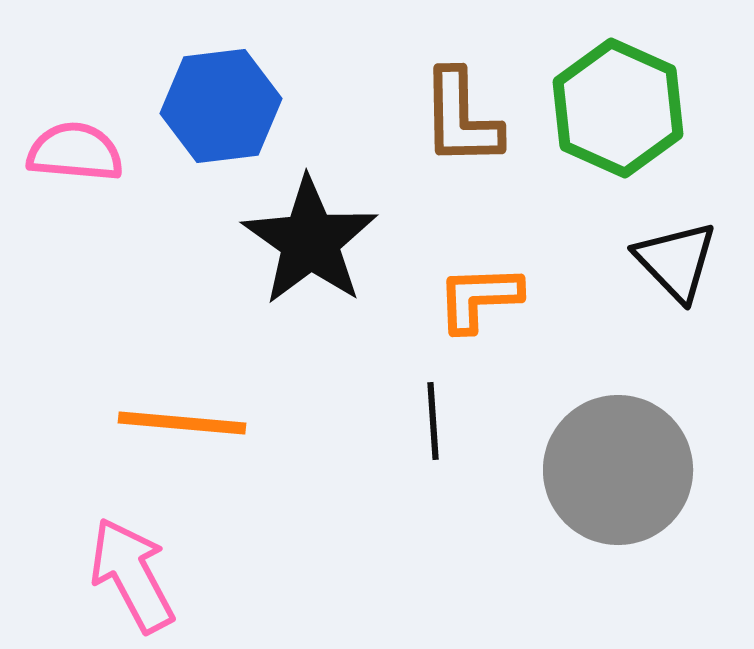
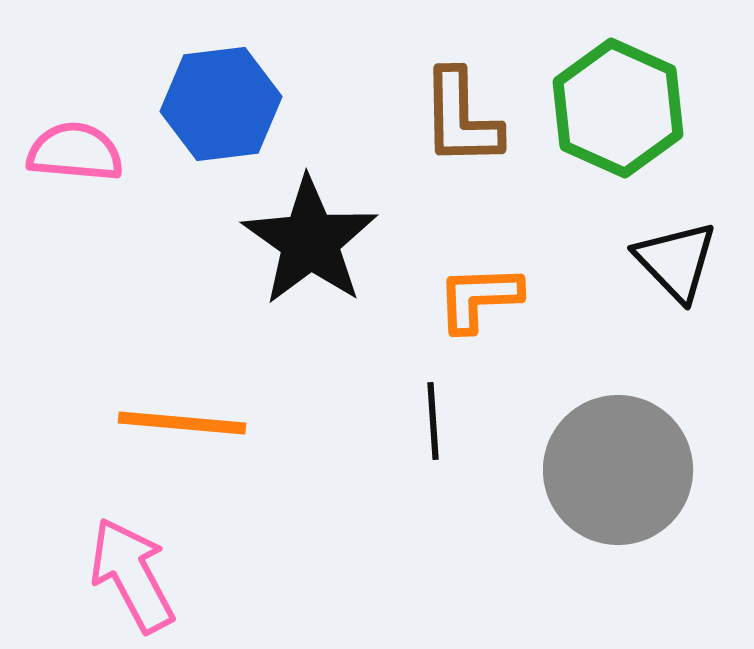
blue hexagon: moved 2 px up
